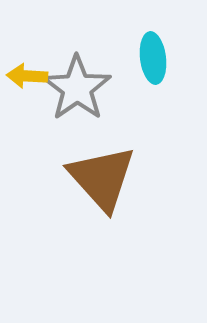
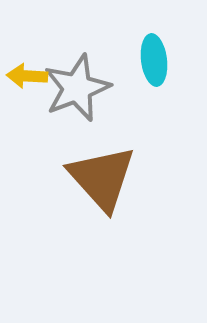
cyan ellipse: moved 1 px right, 2 px down
gray star: rotated 14 degrees clockwise
